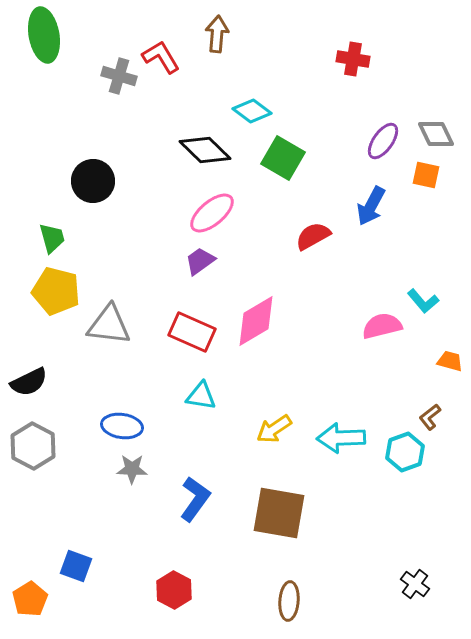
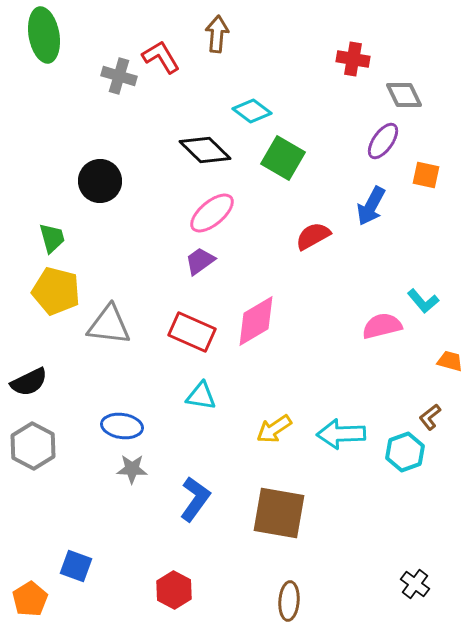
gray diamond: moved 32 px left, 39 px up
black circle: moved 7 px right
cyan arrow: moved 4 px up
